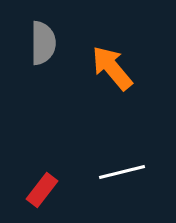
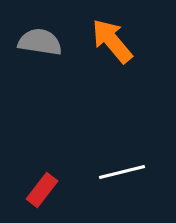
gray semicircle: moved 3 px left, 1 px up; rotated 81 degrees counterclockwise
orange arrow: moved 27 px up
